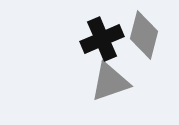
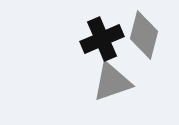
gray triangle: moved 2 px right
